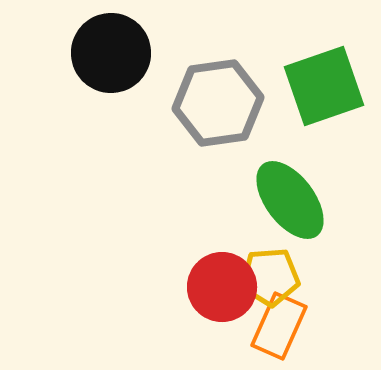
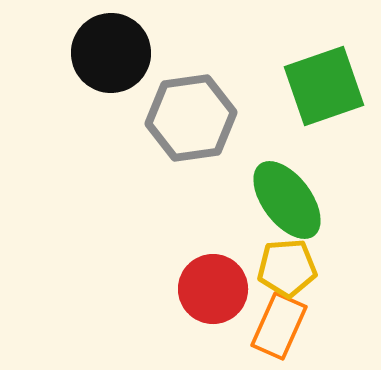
gray hexagon: moved 27 px left, 15 px down
green ellipse: moved 3 px left
yellow pentagon: moved 17 px right, 9 px up
red circle: moved 9 px left, 2 px down
